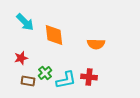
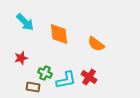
orange diamond: moved 5 px right, 1 px up
orange semicircle: rotated 36 degrees clockwise
green cross: rotated 24 degrees counterclockwise
red cross: rotated 28 degrees clockwise
brown rectangle: moved 5 px right, 6 px down
